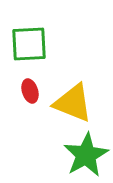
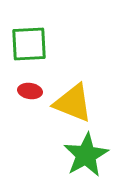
red ellipse: rotated 65 degrees counterclockwise
